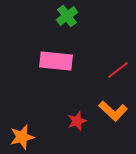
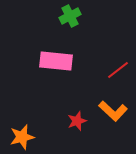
green cross: moved 3 px right; rotated 10 degrees clockwise
